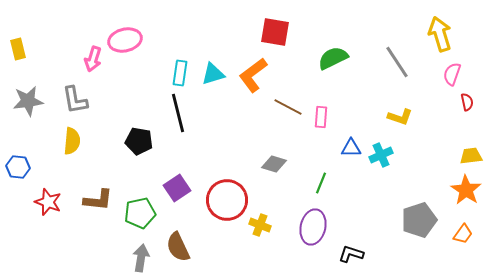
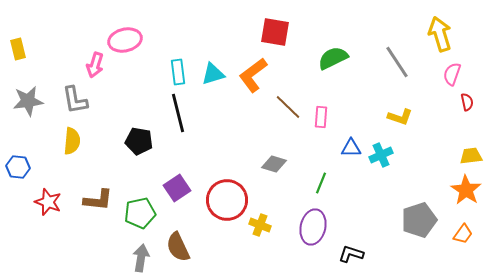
pink arrow: moved 2 px right, 6 px down
cyan rectangle: moved 2 px left, 1 px up; rotated 15 degrees counterclockwise
brown line: rotated 16 degrees clockwise
